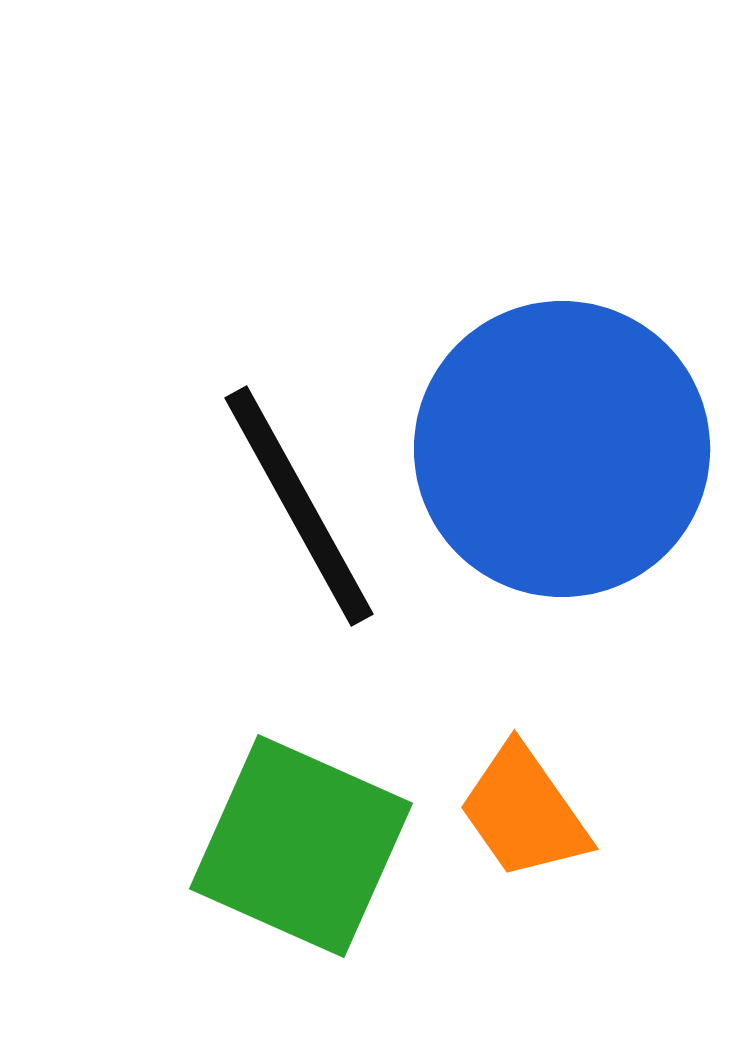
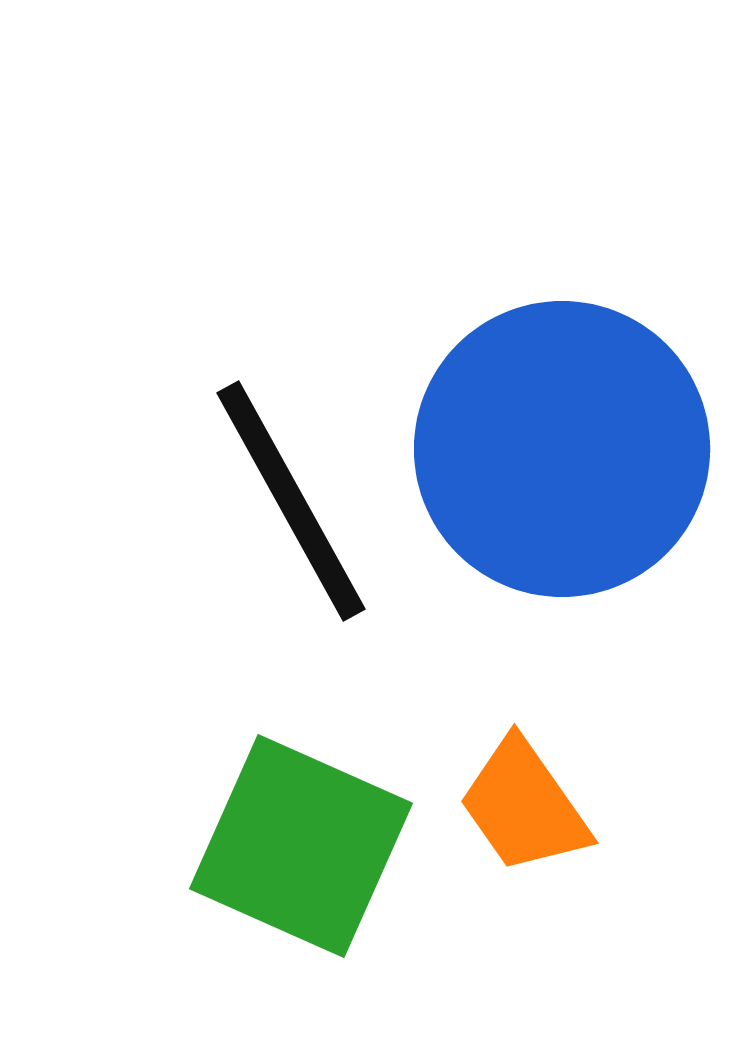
black line: moved 8 px left, 5 px up
orange trapezoid: moved 6 px up
